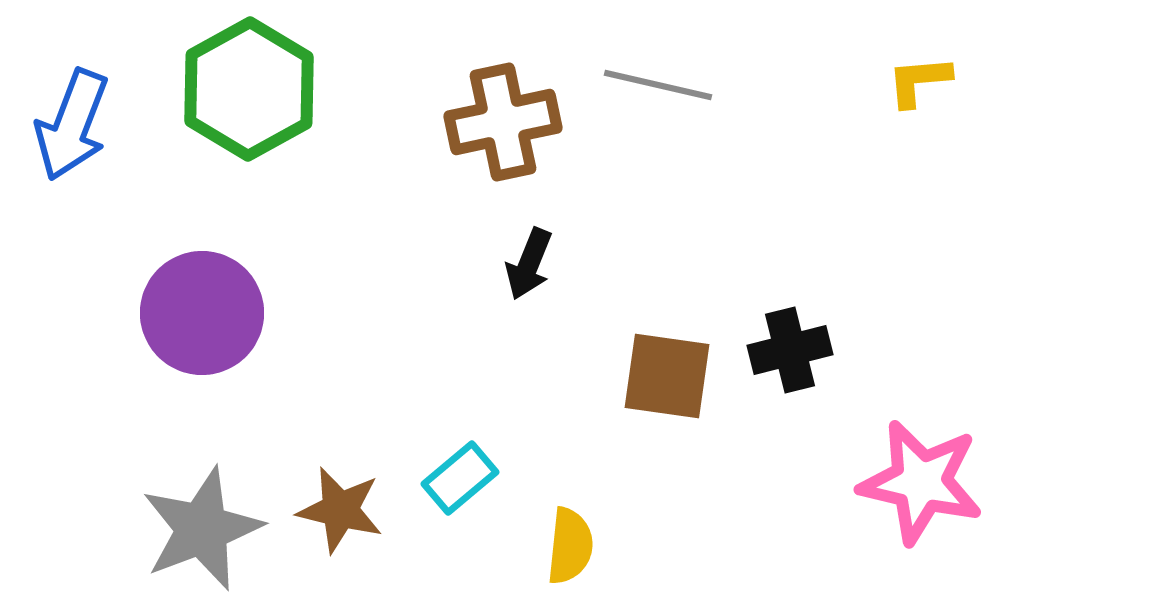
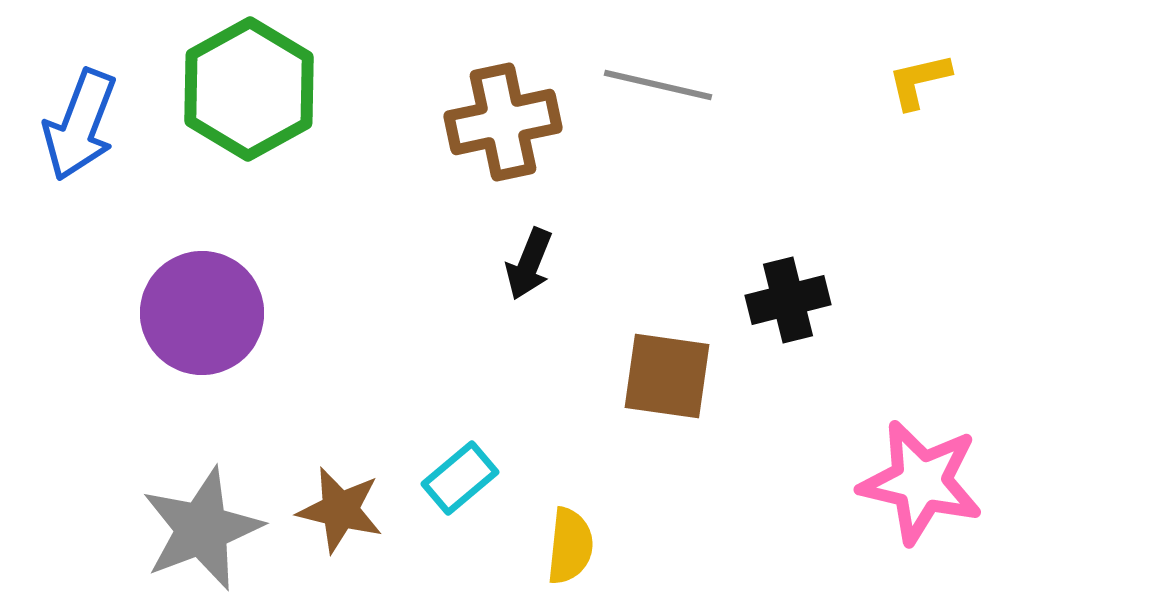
yellow L-shape: rotated 8 degrees counterclockwise
blue arrow: moved 8 px right
black cross: moved 2 px left, 50 px up
